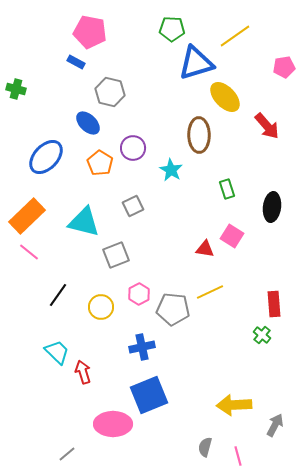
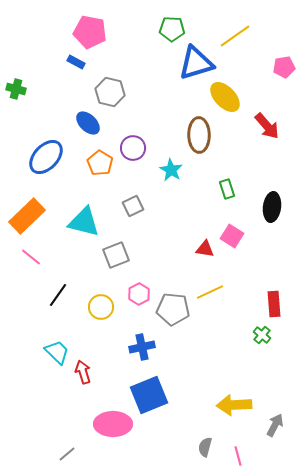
pink line at (29, 252): moved 2 px right, 5 px down
